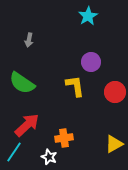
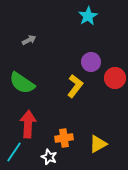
gray arrow: rotated 128 degrees counterclockwise
yellow L-shape: rotated 45 degrees clockwise
red circle: moved 14 px up
red arrow: moved 1 px right, 1 px up; rotated 44 degrees counterclockwise
yellow triangle: moved 16 px left
